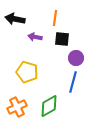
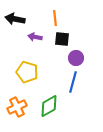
orange line: rotated 14 degrees counterclockwise
